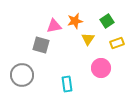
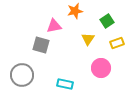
orange star: moved 10 px up
cyan rectangle: moved 2 px left; rotated 70 degrees counterclockwise
